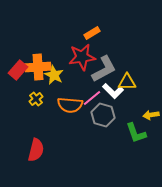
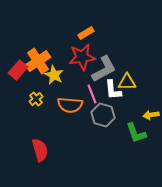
orange rectangle: moved 6 px left
orange cross: moved 6 px up; rotated 30 degrees counterclockwise
white L-shape: moved 1 px up; rotated 40 degrees clockwise
pink line: moved 4 px up; rotated 72 degrees counterclockwise
red semicircle: moved 4 px right; rotated 30 degrees counterclockwise
